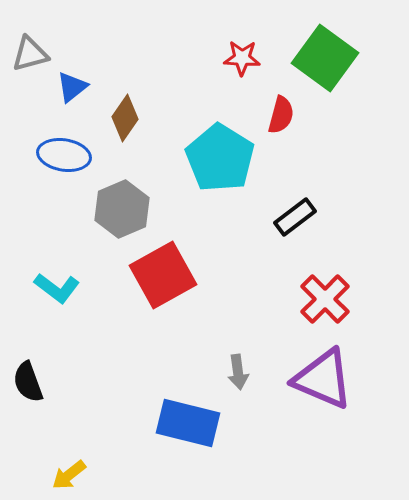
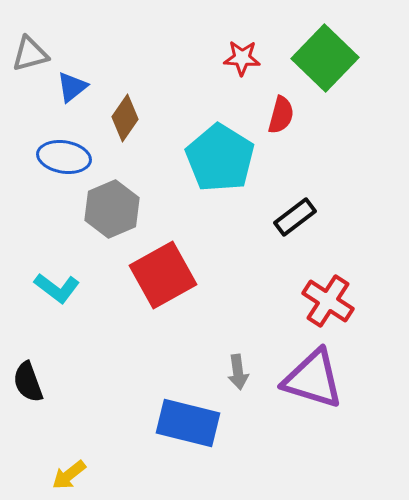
green square: rotated 8 degrees clockwise
blue ellipse: moved 2 px down
gray hexagon: moved 10 px left
red cross: moved 3 px right, 2 px down; rotated 12 degrees counterclockwise
purple triangle: moved 10 px left; rotated 6 degrees counterclockwise
